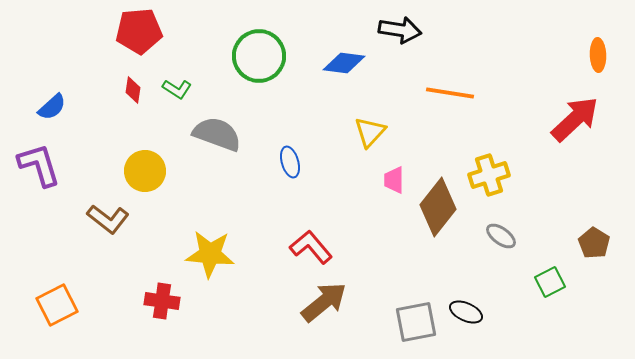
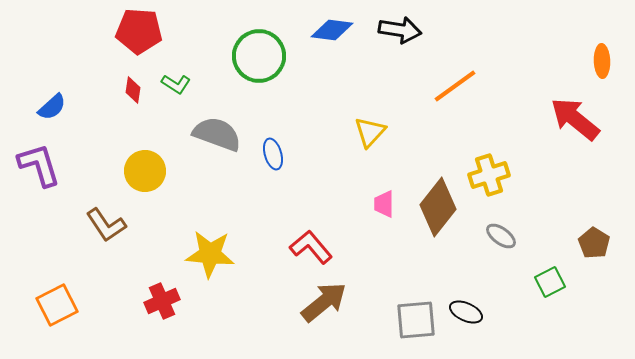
red pentagon: rotated 9 degrees clockwise
orange ellipse: moved 4 px right, 6 px down
blue diamond: moved 12 px left, 33 px up
green L-shape: moved 1 px left, 5 px up
orange line: moved 5 px right, 7 px up; rotated 45 degrees counterclockwise
red arrow: rotated 98 degrees counterclockwise
blue ellipse: moved 17 px left, 8 px up
pink trapezoid: moved 10 px left, 24 px down
brown L-shape: moved 2 px left, 6 px down; rotated 18 degrees clockwise
red cross: rotated 32 degrees counterclockwise
gray square: moved 2 px up; rotated 6 degrees clockwise
